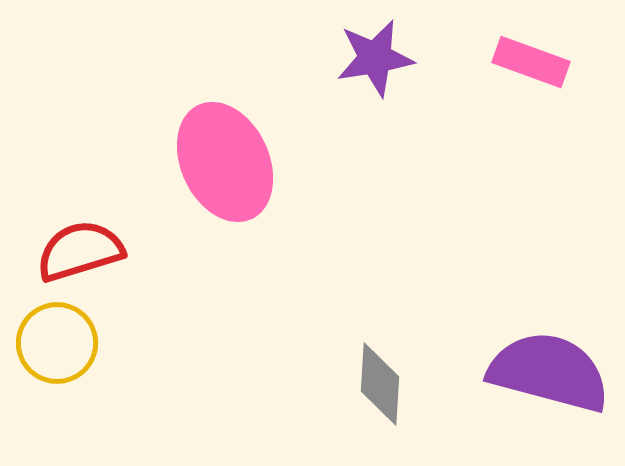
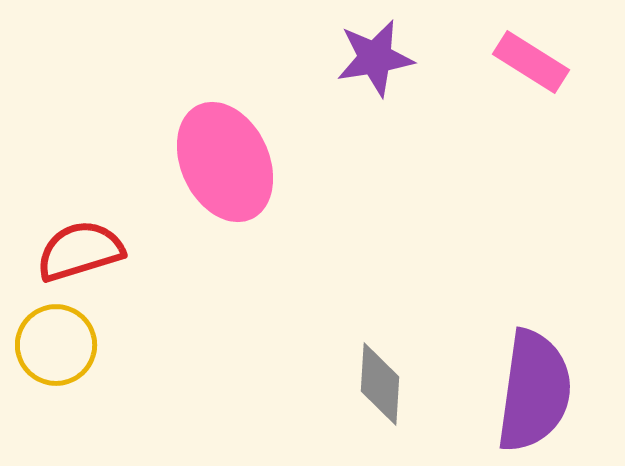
pink rectangle: rotated 12 degrees clockwise
yellow circle: moved 1 px left, 2 px down
purple semicircle: moved 15 px left, 19 px down; rotated 83 degrees clockwise
